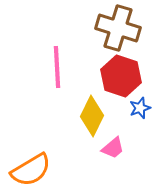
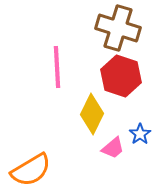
blue star: moved 26 px down; rotated 15 degrees counterclockwise
yellow diamond: moved 2 px up
